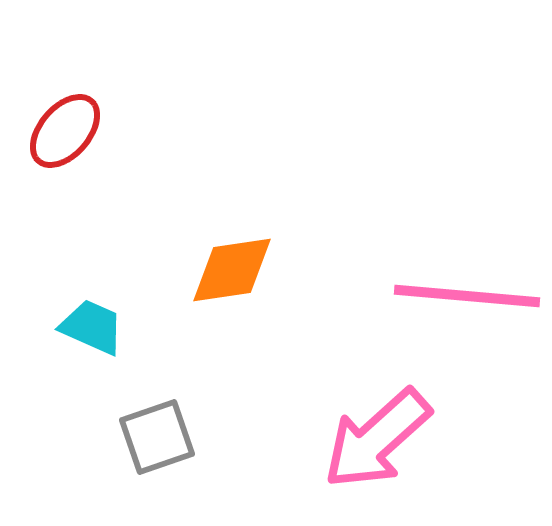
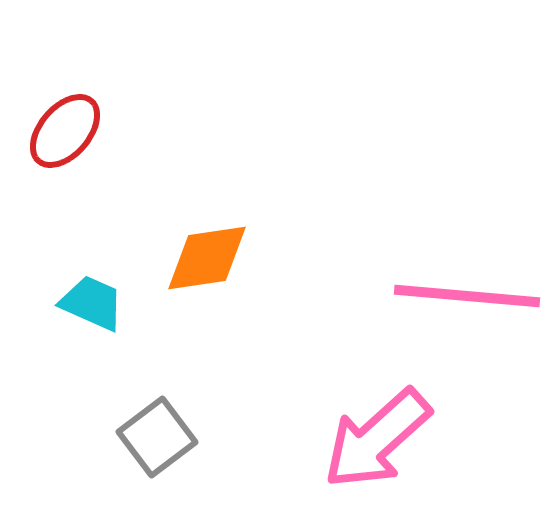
orange diamond: moved 25 px left, 12 px up
cyan trapezoid: moved 24 px up
gray square: rotated 18 degrees counterclockwise
